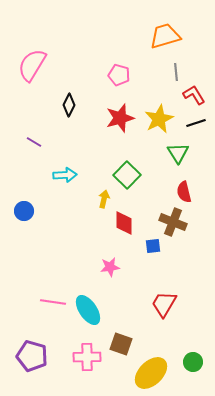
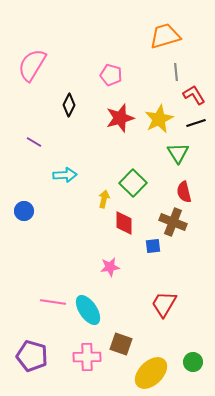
pink pentagon: moved 8 px left
green square: moved 6 px right, 8 px down
